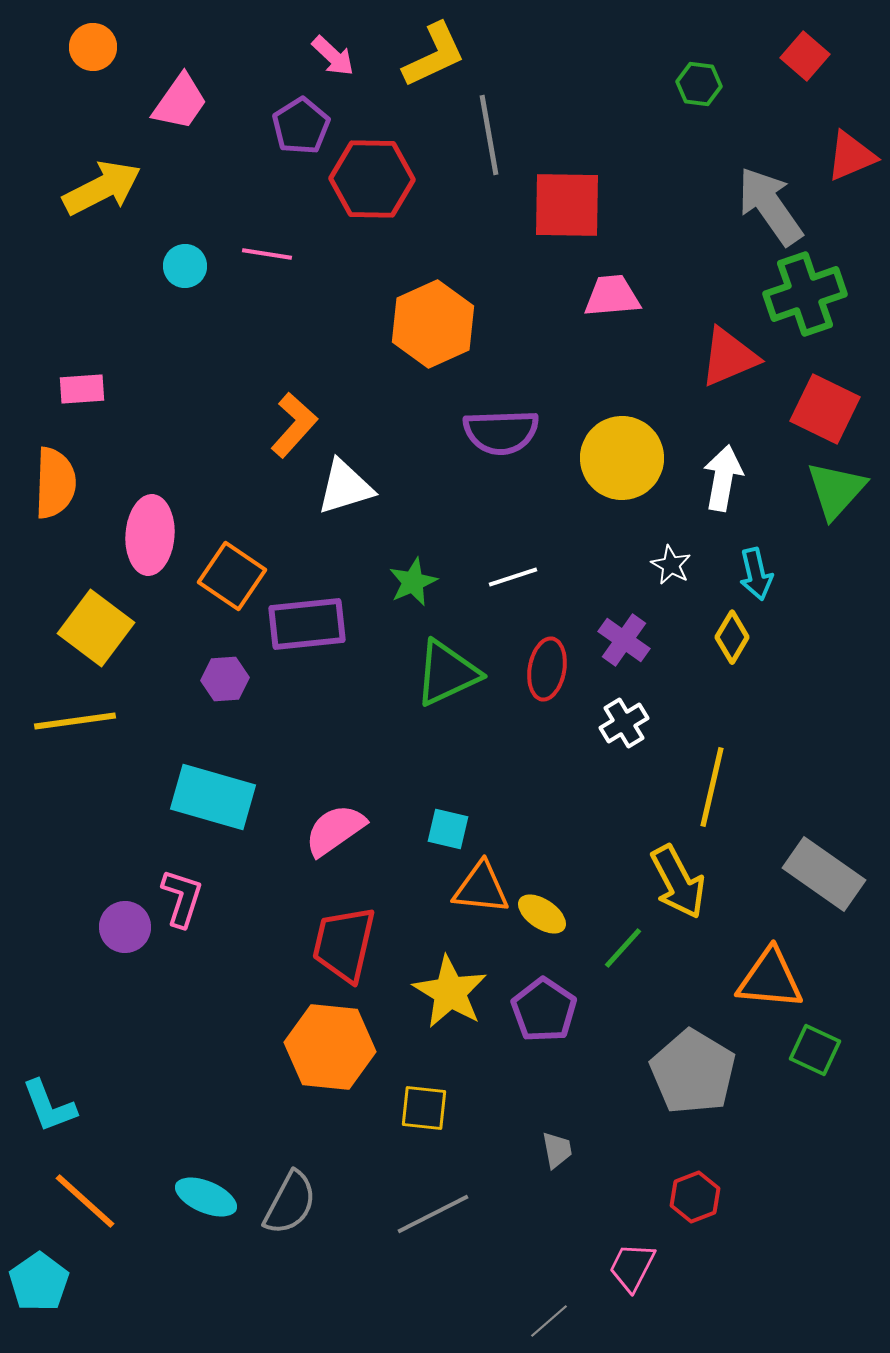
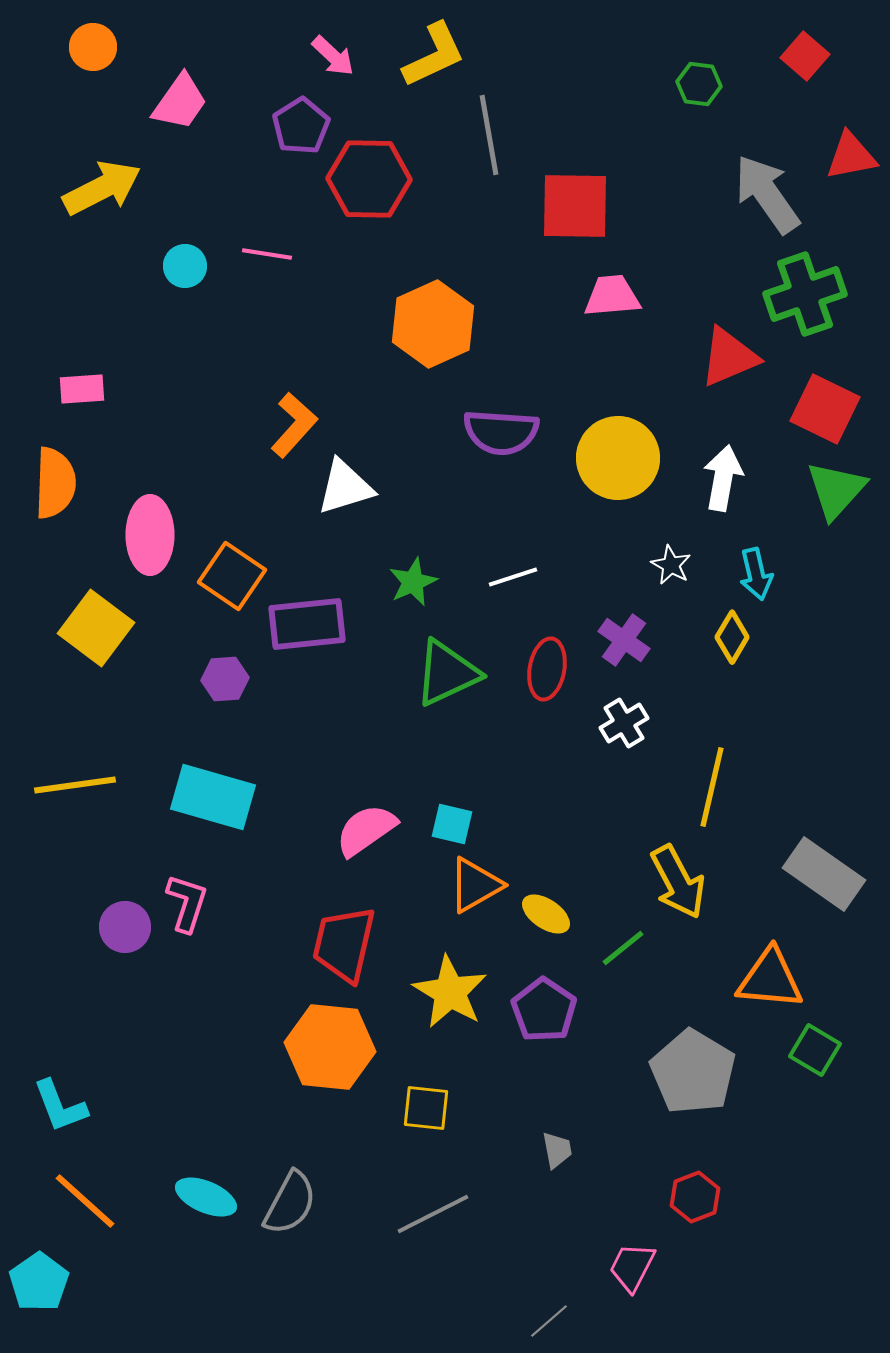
red triangle at (851, 156): rotated 12 degrees clockwise
red hexagon at (372, 179): moved 3 px left
red square at (567, 205): moved 8 px right, 1 px down
gray arrow at (770, 206): moved 3 px left, 12 px up
purple semicircle at (501, 432): rotated 6 degrees clockwise
yellow circle at (622, 458): moved 4 px left
pink ellipse at (150, 535): rotated 4 degrees counterclockwise
yellow line at (75, 721): moved 64 px down
cyan square at (448, 829): moved 4 px right, 5 px up
pink semicircle at (335, 830): moved 31 px right
orange triangle at (481, 888): moved 6 px left, 3 px up; rotated 36 degrees counterclockwise
pink L-shape at (182, 898): moved 5 px right, 5 px down
yellow ellipse at (542, 914): moved 4 px right
green line at (623, 948): rotated 9 degrees clockwise
green square at (815, 1050): rotated 6 degrees clockwise
cyan L-shape at (49, 1106): moved 11 px right
yellow square at (424, 1108): moved 2 px right
